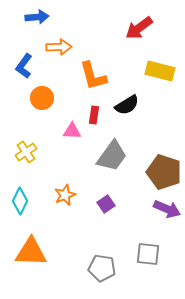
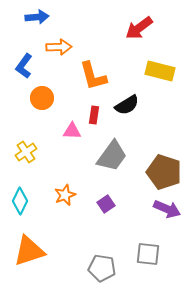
orange triangle: moved 2 px left, 1 px up; rotated 20 degrees counterclockwise
